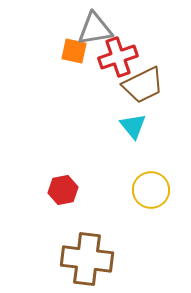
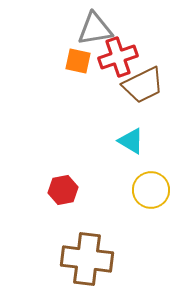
orange square: moved 4 px right, 10 px down
cyan triangle: moved 2 px left, 15 px down; rotated 20 degrees counterclockwise
